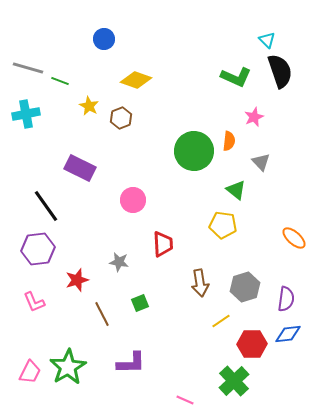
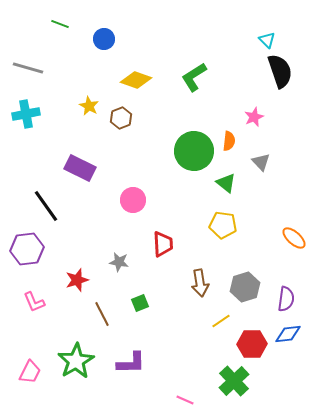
green L-shape: moved 42 px left; rotated 124 degrees clockwise
green line: moved 57 px up
green triangle: moved 10 px left, 7 px up
purple hexagon: moved 11 px left
green star: moved 8 px right, 6 px up
